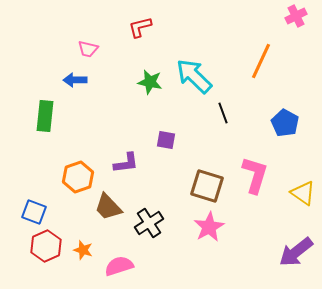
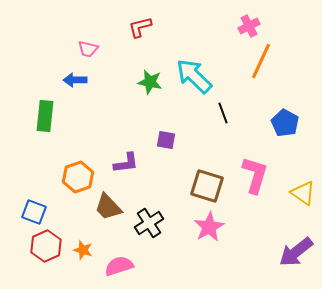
pink cross: moved 47 px left, 10 px down
